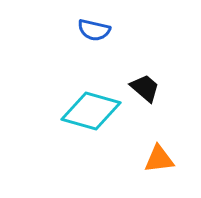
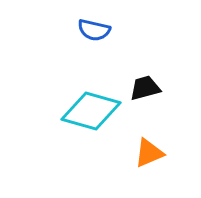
black trapezoid: rotated 56 degrees counterclockwise
orange triangle: moved 10 px left, 6 px up; rotated 16 degrees counterclockwise
